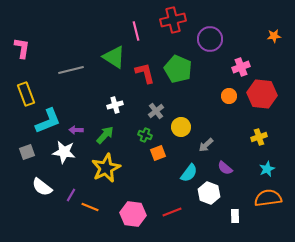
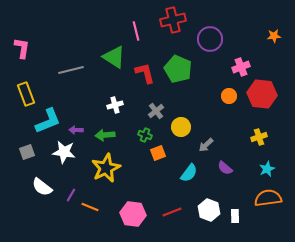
green arrow: rotated 138 degrees counterclockwise
white hexagon: moved 17 px down
